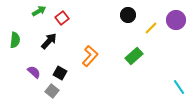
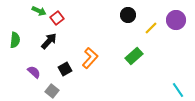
green arrow: rotated 56 degrees clockwise
red square: moved 5 px left
orange L-shape: moved 2 px down
black square: moved 5 px right, 4 px up; rotated 32 degrees clockwise
cyan line: moved 1 px left, 3 px down
